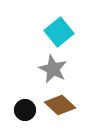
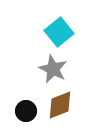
brown diamond: rotated 64 degrees counterclockwise
black circle: moved 1 px right, 1 px down
